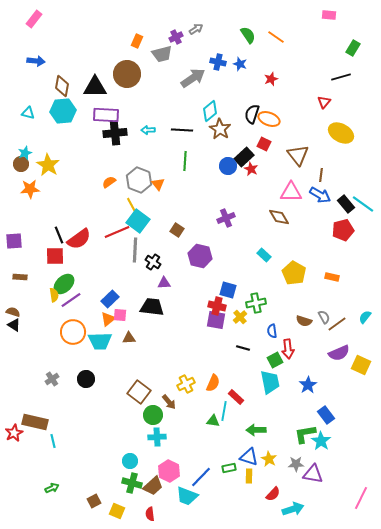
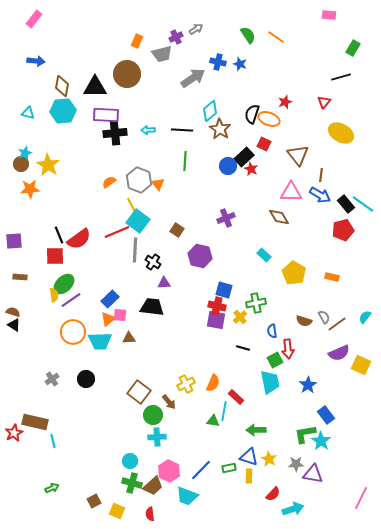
red star at (271, 79): moved 14 px right, 23 px down
blue square at (228, 290): moved 4 px left
blue line at (201, 477): moved 7 px up
